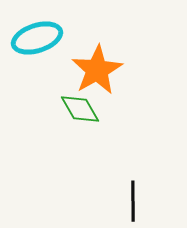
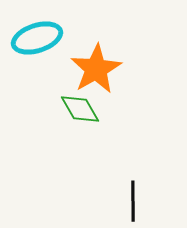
orange star: moved 1 px left, 1 px up
